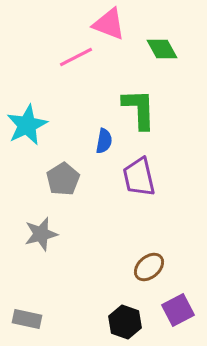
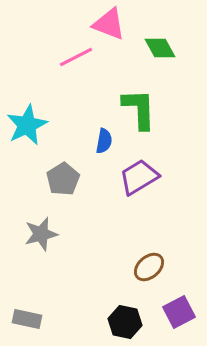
green diamond: moved 2 px left, 1 px up
purple trapezoid: rotated 72 degrees clockwise
purple square: moved 1 px right, 2 px down
black hexagon: rotated 8 degrees counterclockwise
